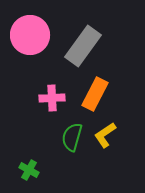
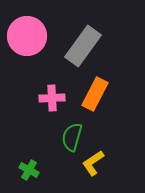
pink circle: moved 3 px left, 1 px down
yellow L-shape: moved 12 px left, 28 px down
